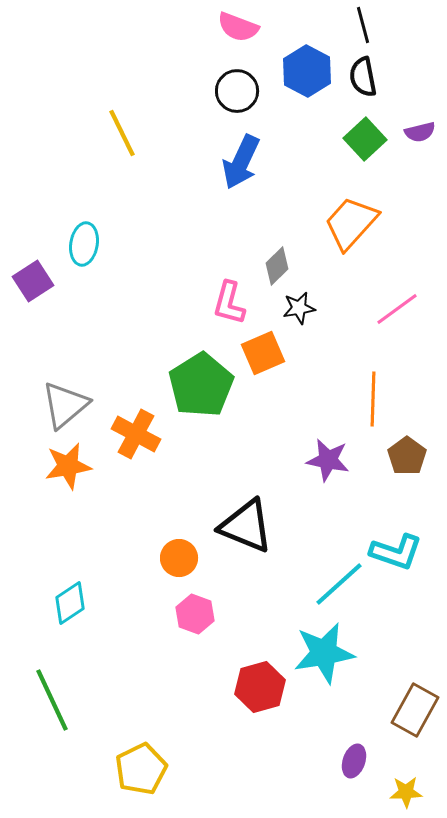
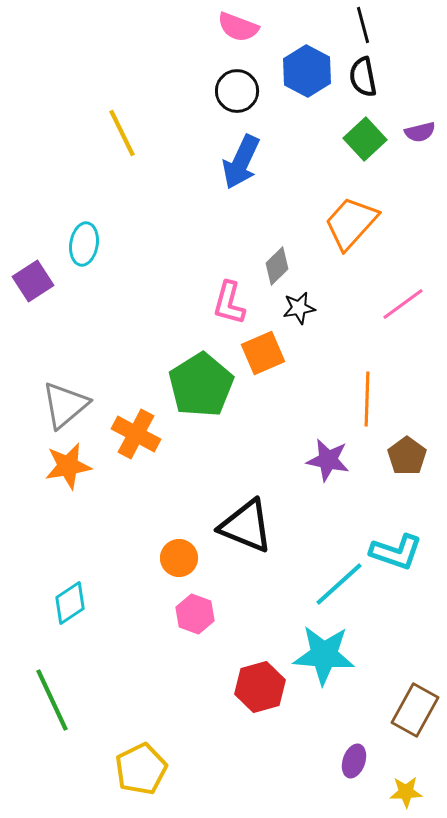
pink line: moved 6 px right, 5 px up
orange line: moved 6 px left
cyan star: moved 2 px down; rotated 14 degrees clockwise
